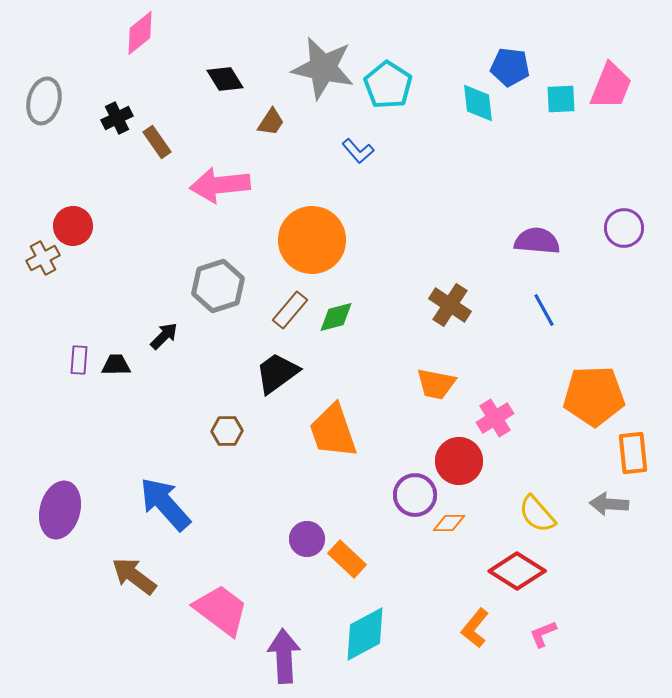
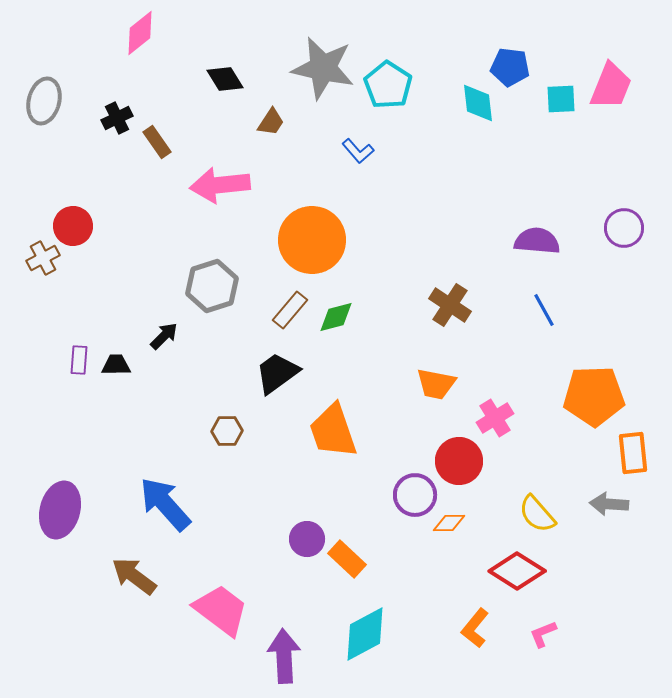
gray hexagon at (218, 286): moved 6 px left
